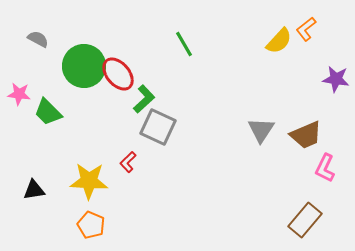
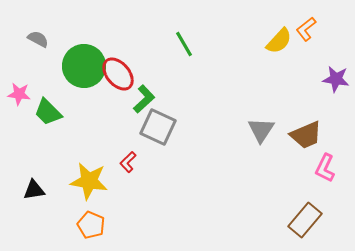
yellow star: rotated 6 degrees clockwise
